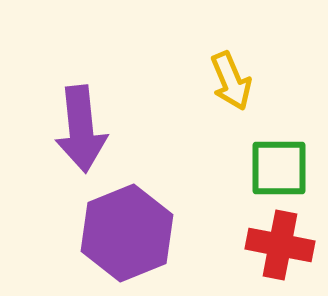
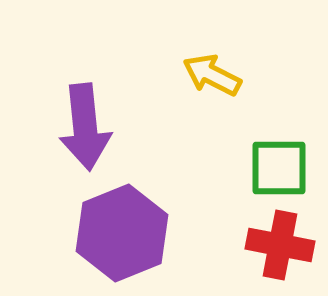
yellow arrow: moved 19 px left, 6 px up; rotated 140 degrees clockwise
purple arrow: moved 4 px right, 2 px up
purple hexagon: moved 5 px left
